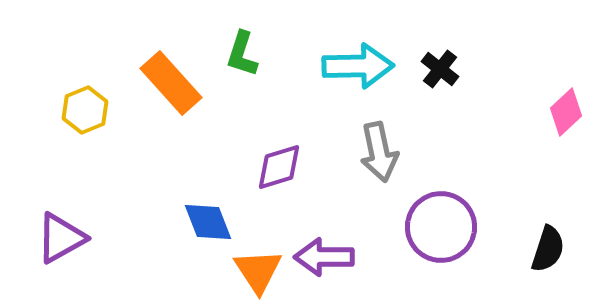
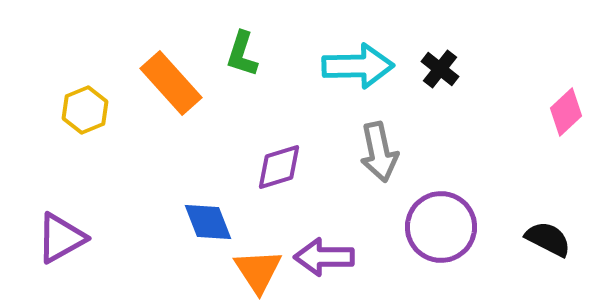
black semicircle: moved 10 px up; rotated 81 degrees counterclockwise
